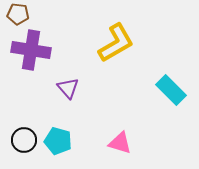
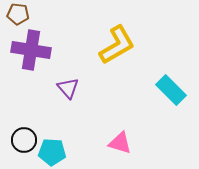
yellow L-shape: moved 1 px right, 2 px down
cyan pentagon: moved 6 px left, 11 px down; rotated 12 degrees counterclockwise
